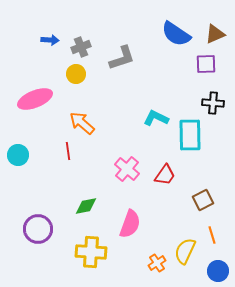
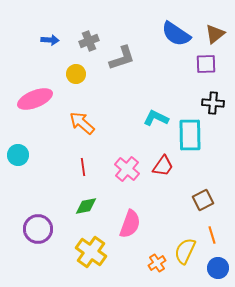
brown triangle: rotated 15 degrees counterclockwise
gray cross: moved 8 px right, 6 px up
red line: moved 15 px right, 16 px down
red trapezoid: moved 2 px left, 9 px up
yellow cross: rotated 32 degrees clockwise
blue circle: moved 3 px up
